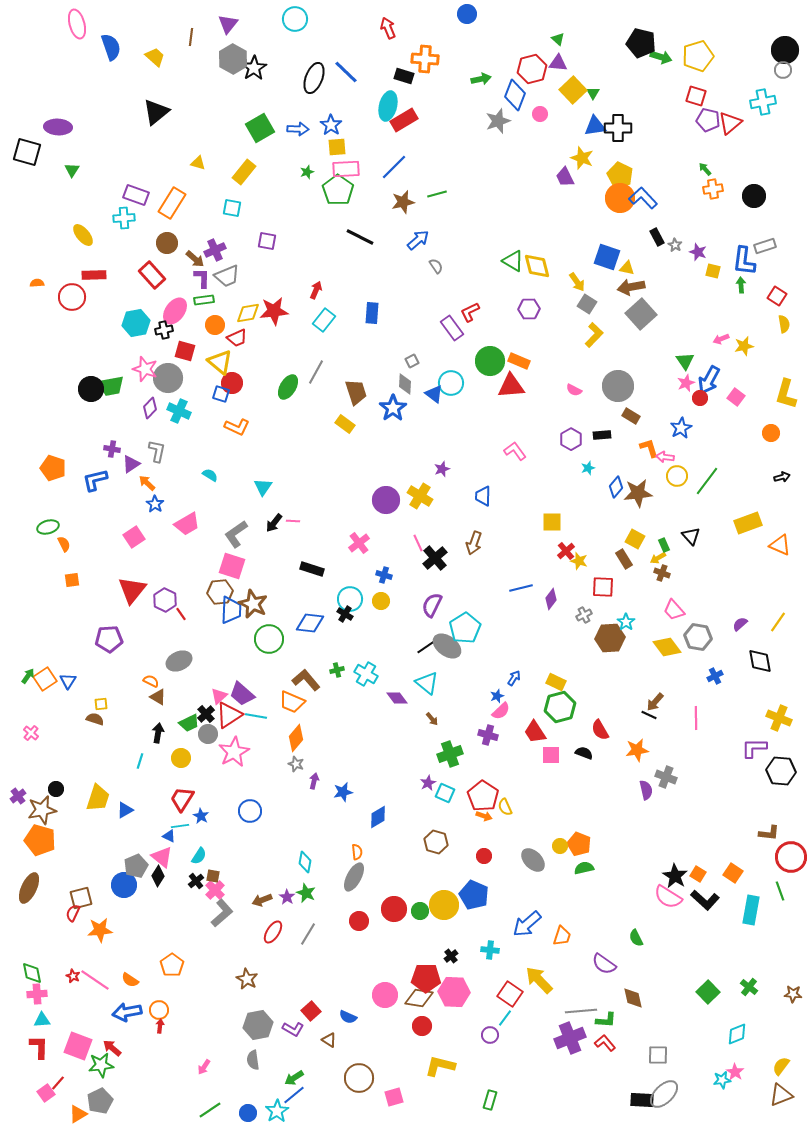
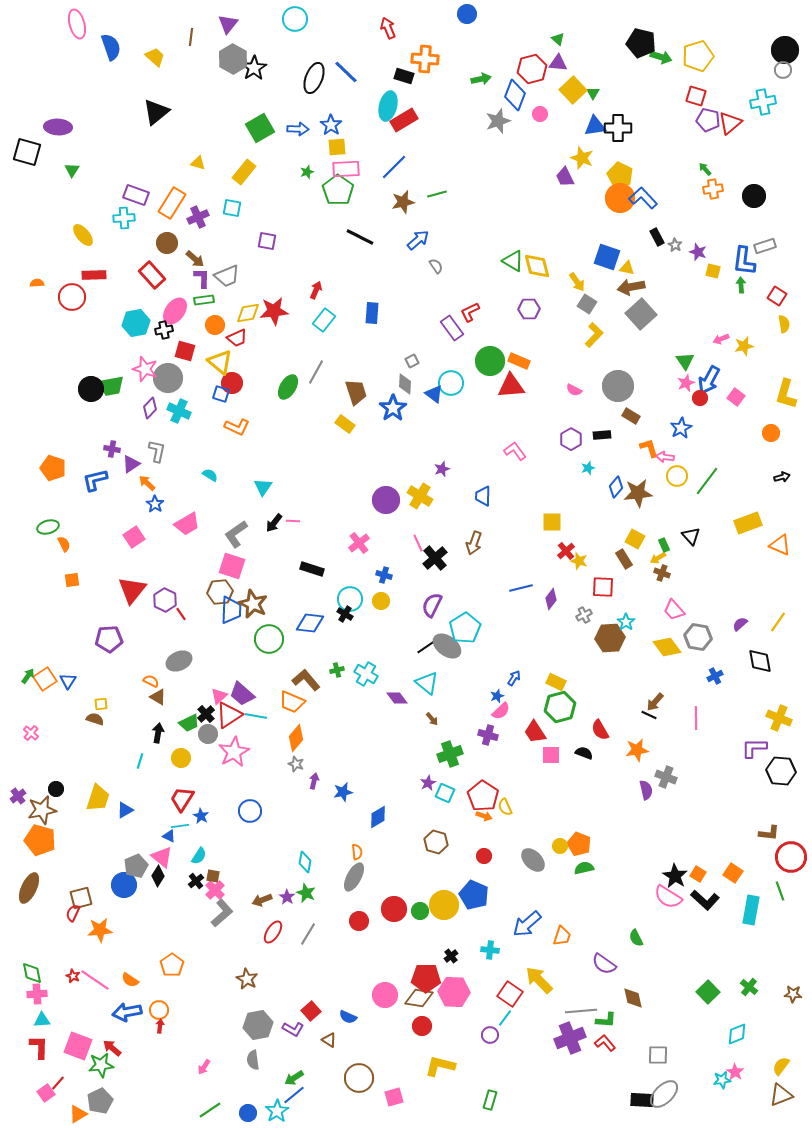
purple cross at (215, 250): moved 17 px left, 33 px up
